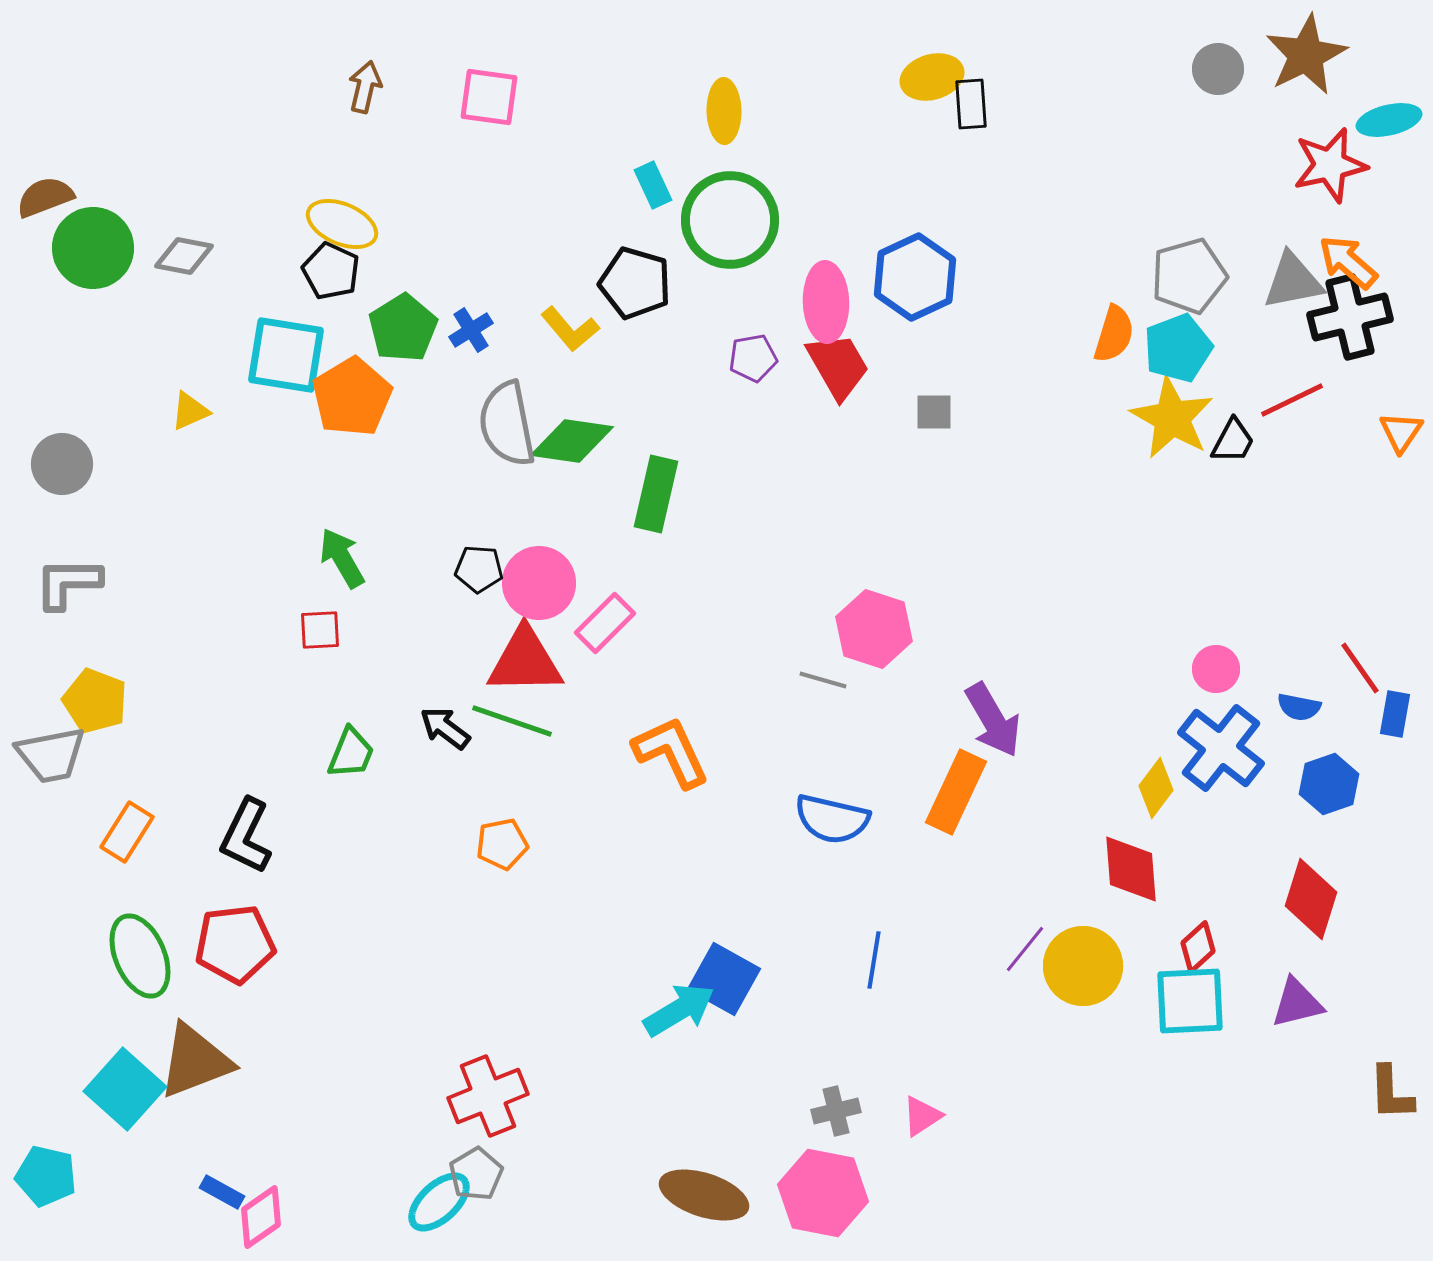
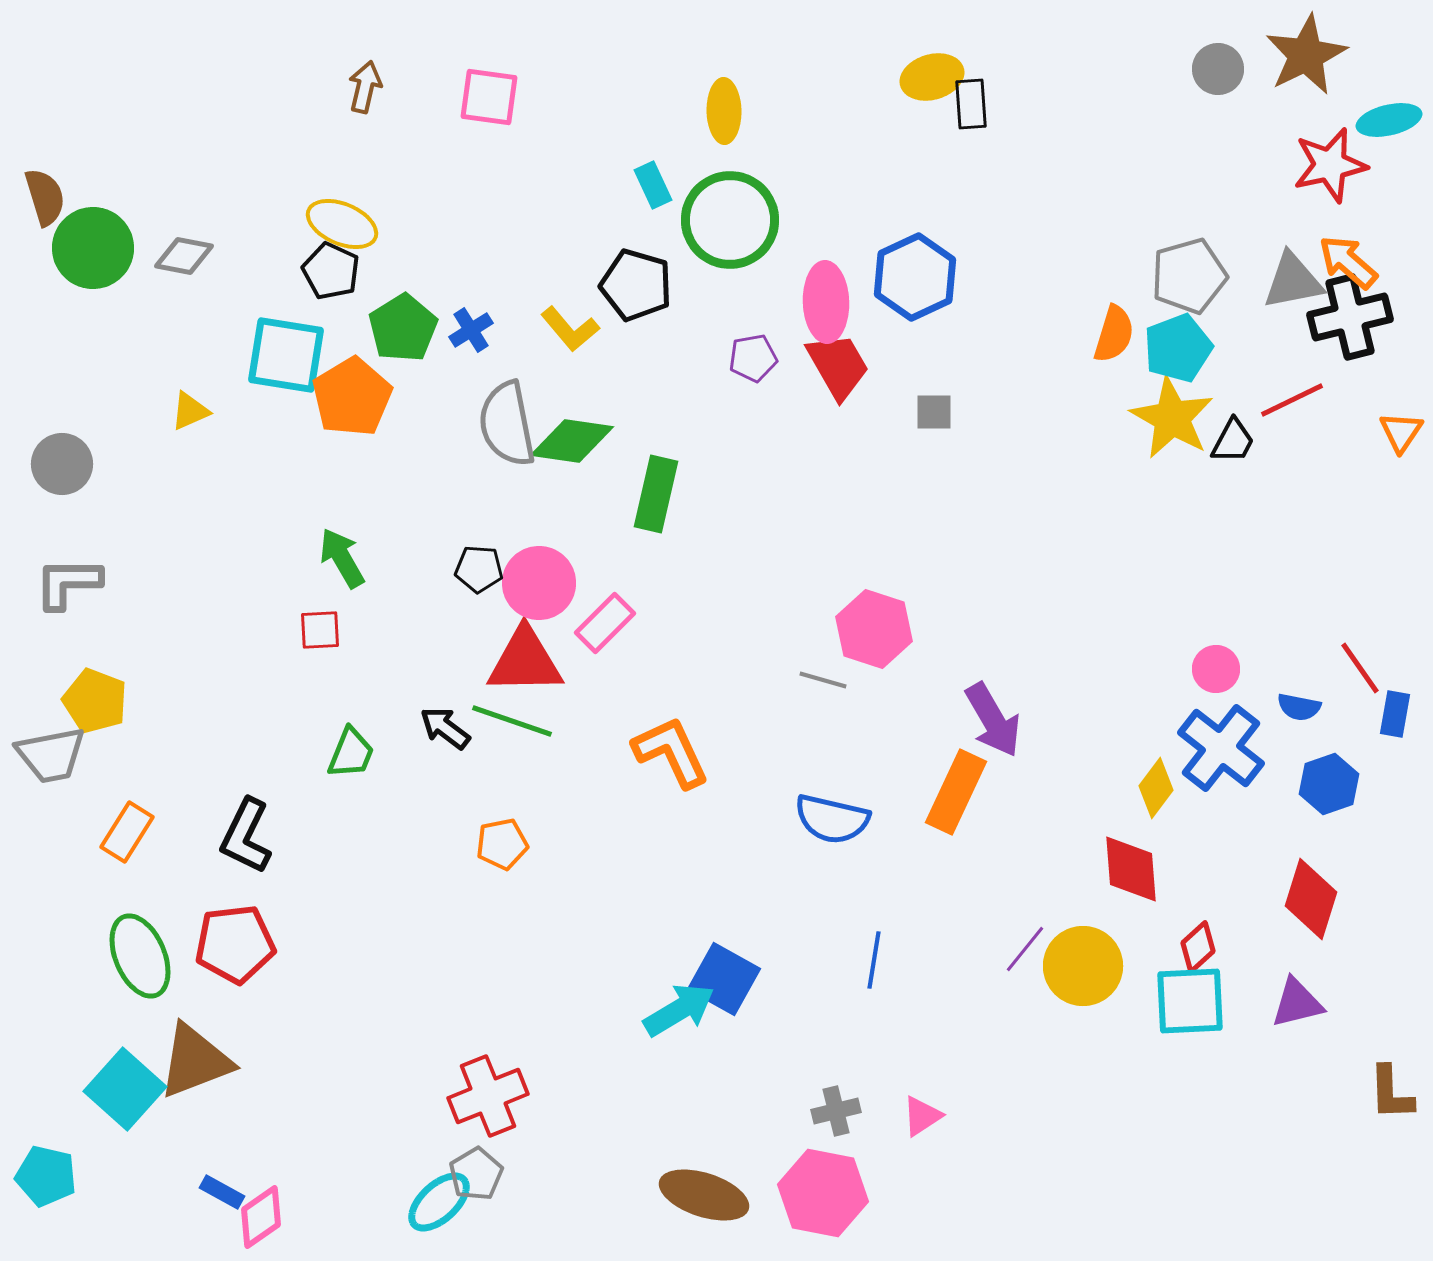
brown semicircle at (45, 197): rotated 94 degrees clockwise
black pentagon at (635, 283): moved 1 px right, 2 px down
